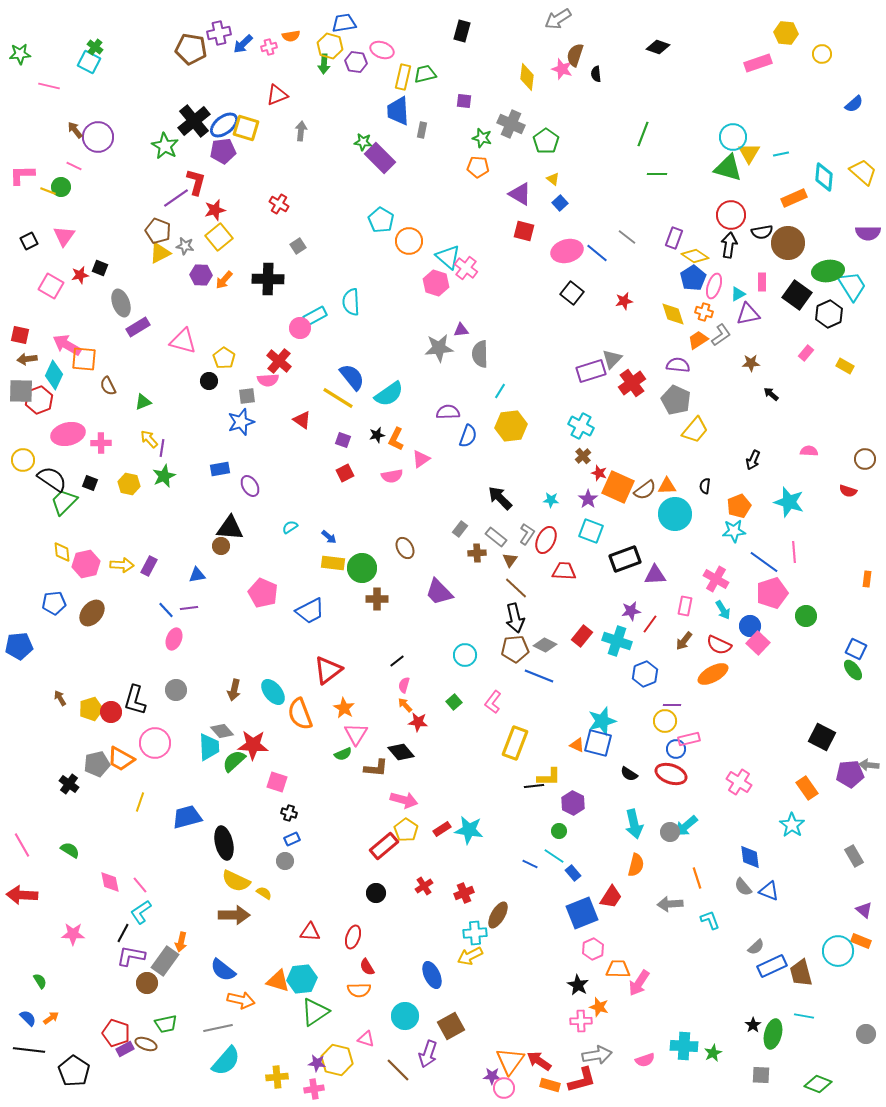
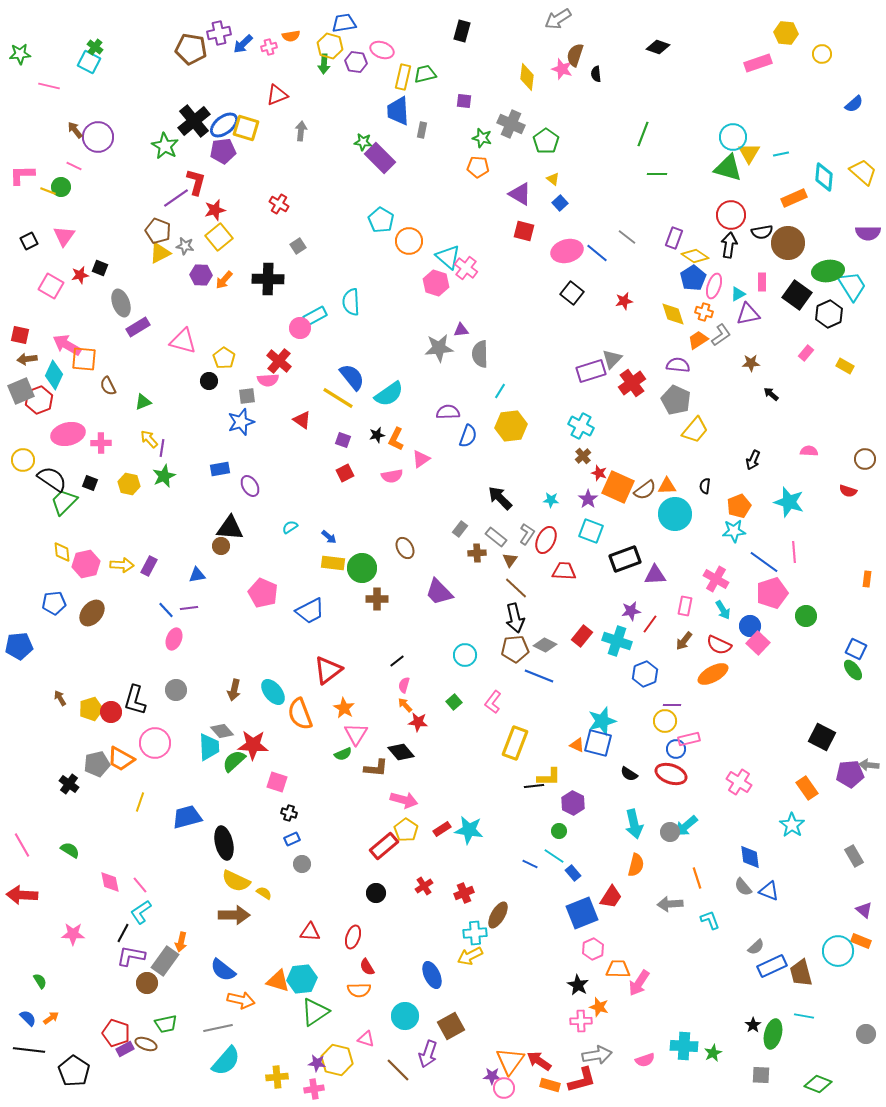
gray square at (21, 391): rotated 24 degrees counterclockwise
gray circle at (285, 861): moved 17 px right, 3 px down
